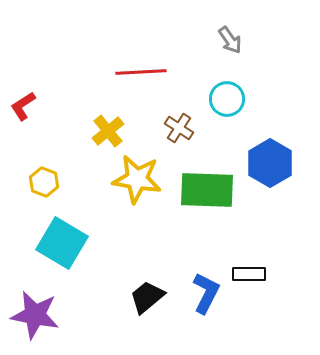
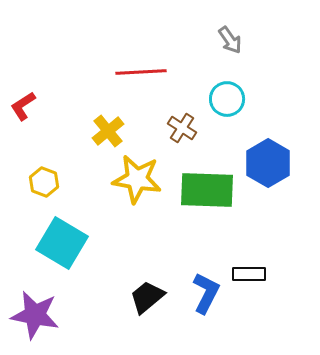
brown cross: moved 3 px right
blue hexagon: moved 2 px left
